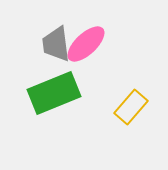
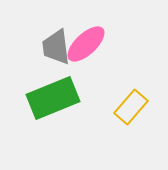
gray trapezoid: moved 3 px down
green rectangle: moved 1 px left, 5 px down
